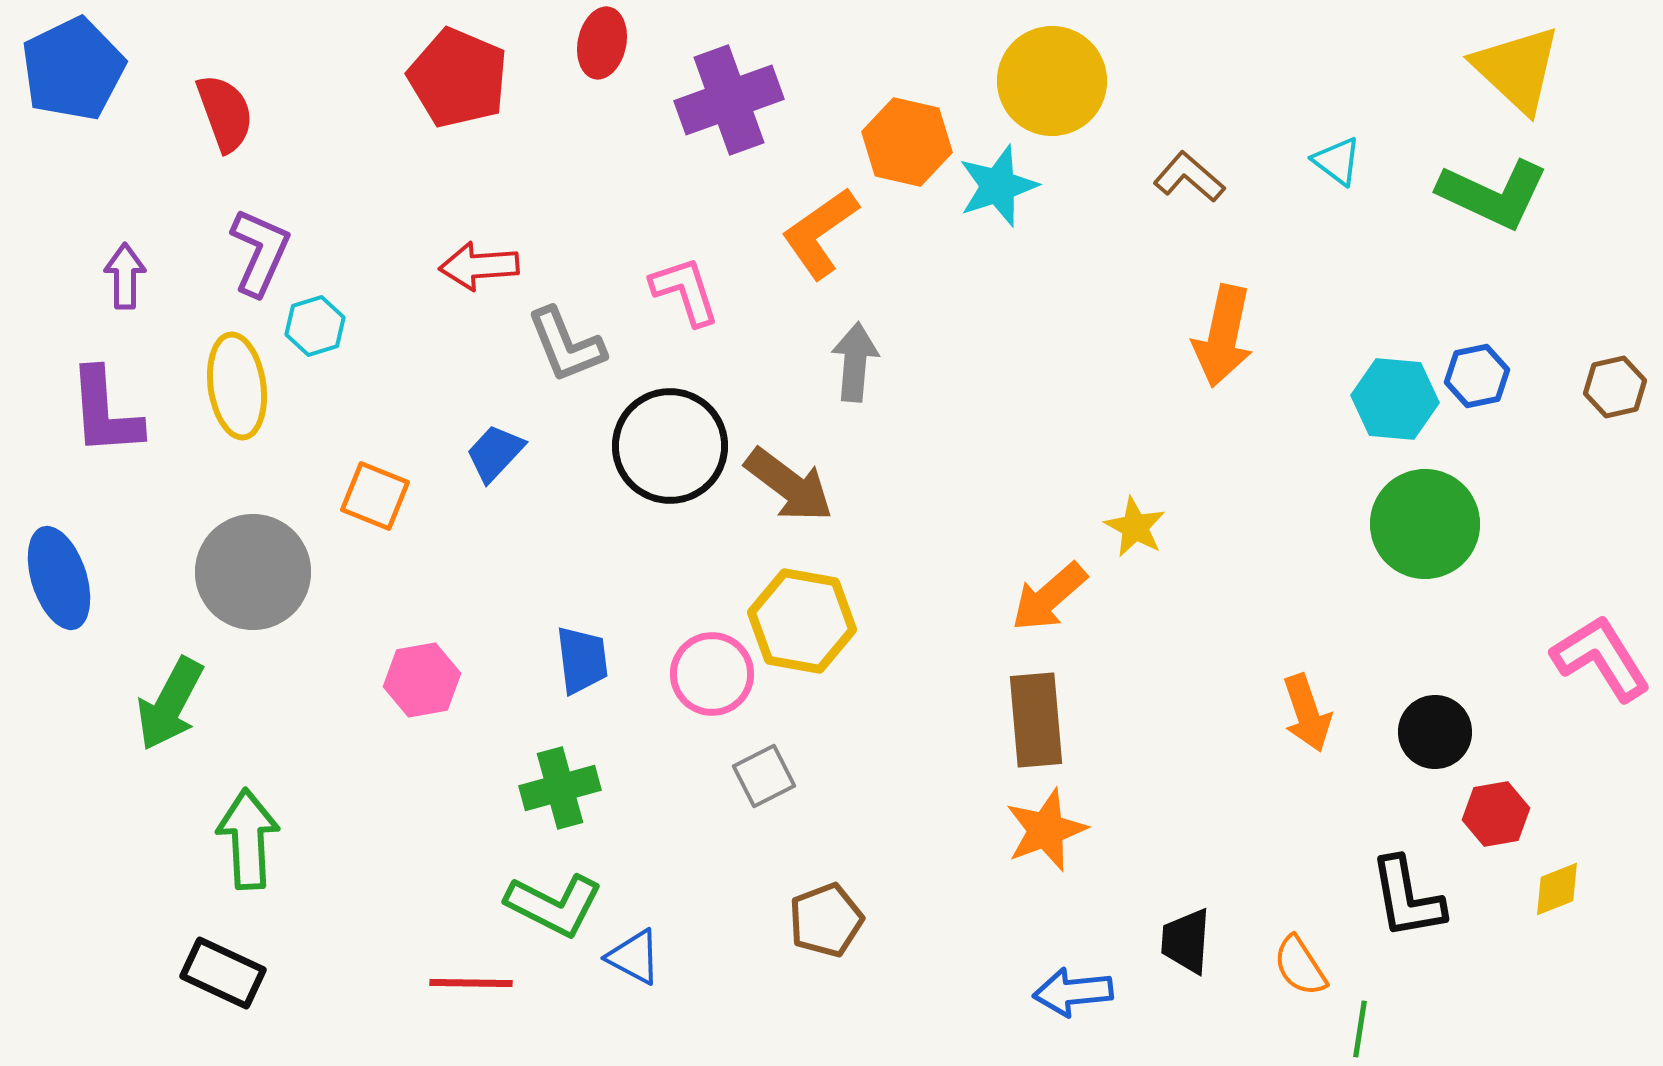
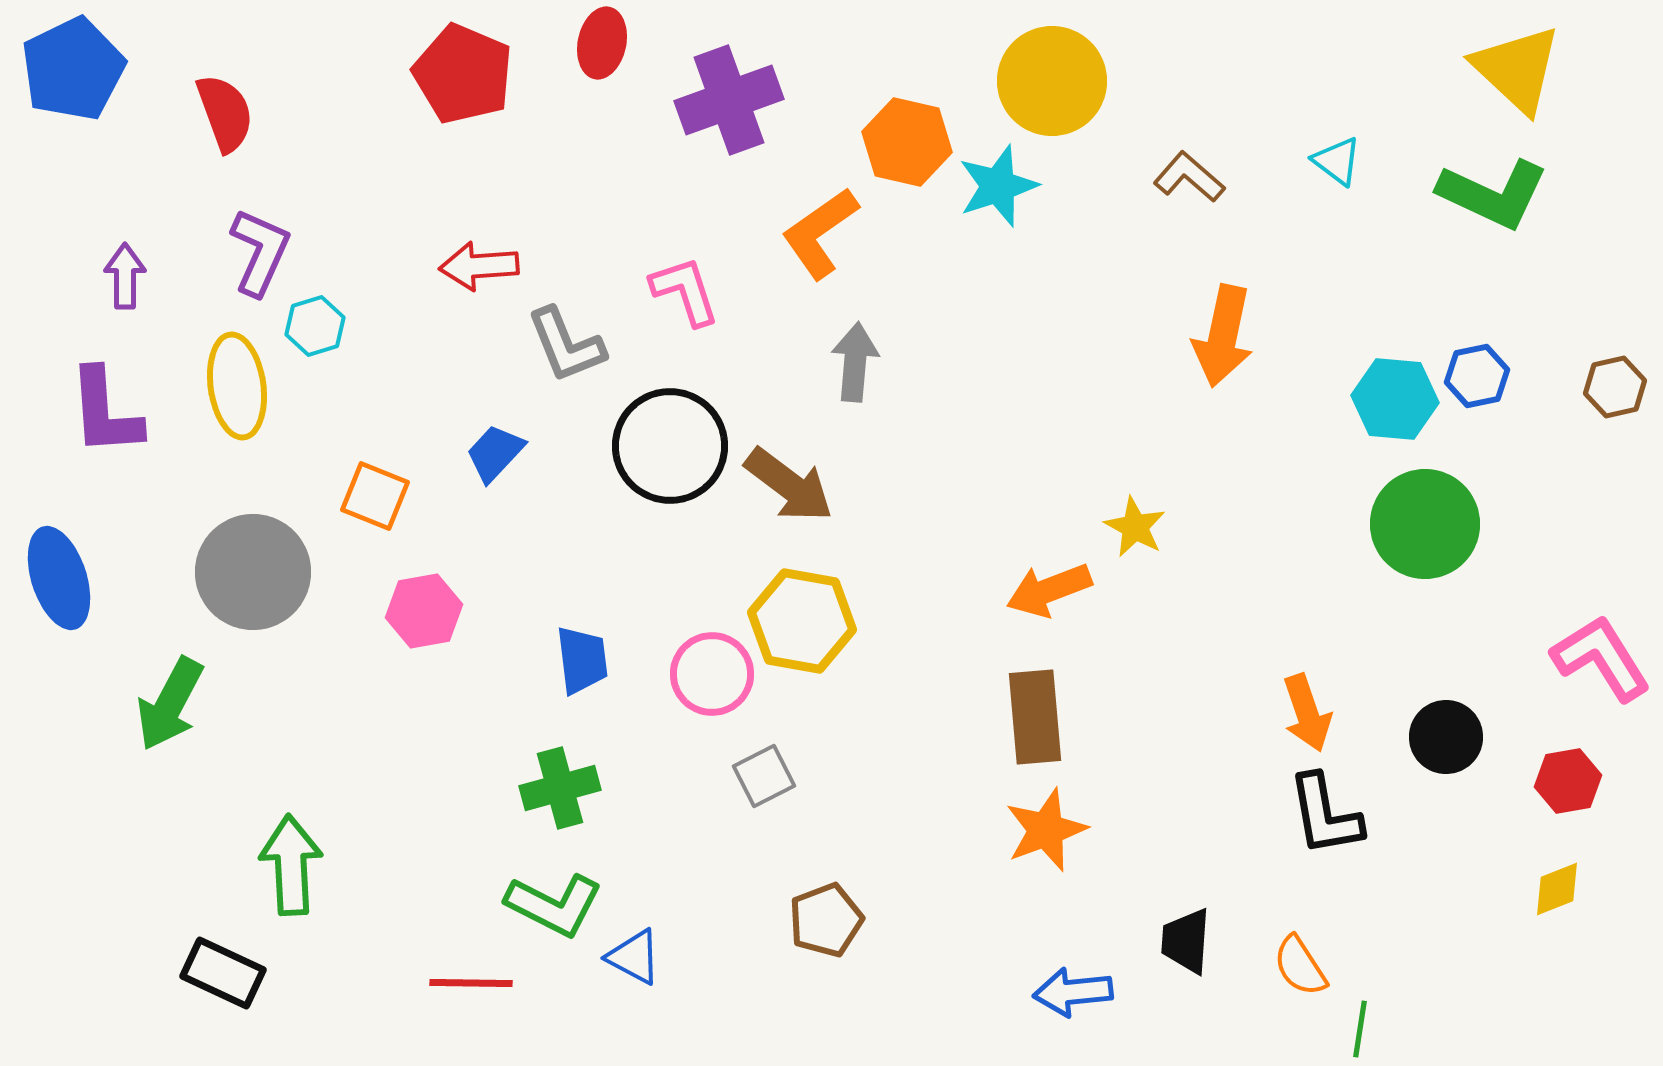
red pentagon at (458, 78): moved 5 px right, 4 px up
orange arrow at (1049, 597): moved 7 px up; rotated 20 degrees clockwise
pink hexagon at (422, 680): moved 2 px right, 69 px up
brown rectangle at (1036, 720): moved 1 px left, 3 px up
black circle at (1435, 732): moved 11 px right, 5 px down
red hexagon at (1496, 814): moved 72 px right, 33 px up
green arrow at (248, 839): moved 43 px right, 26 px down
black L-shape at (1407, 898): moved 82 px left, 83 px up
